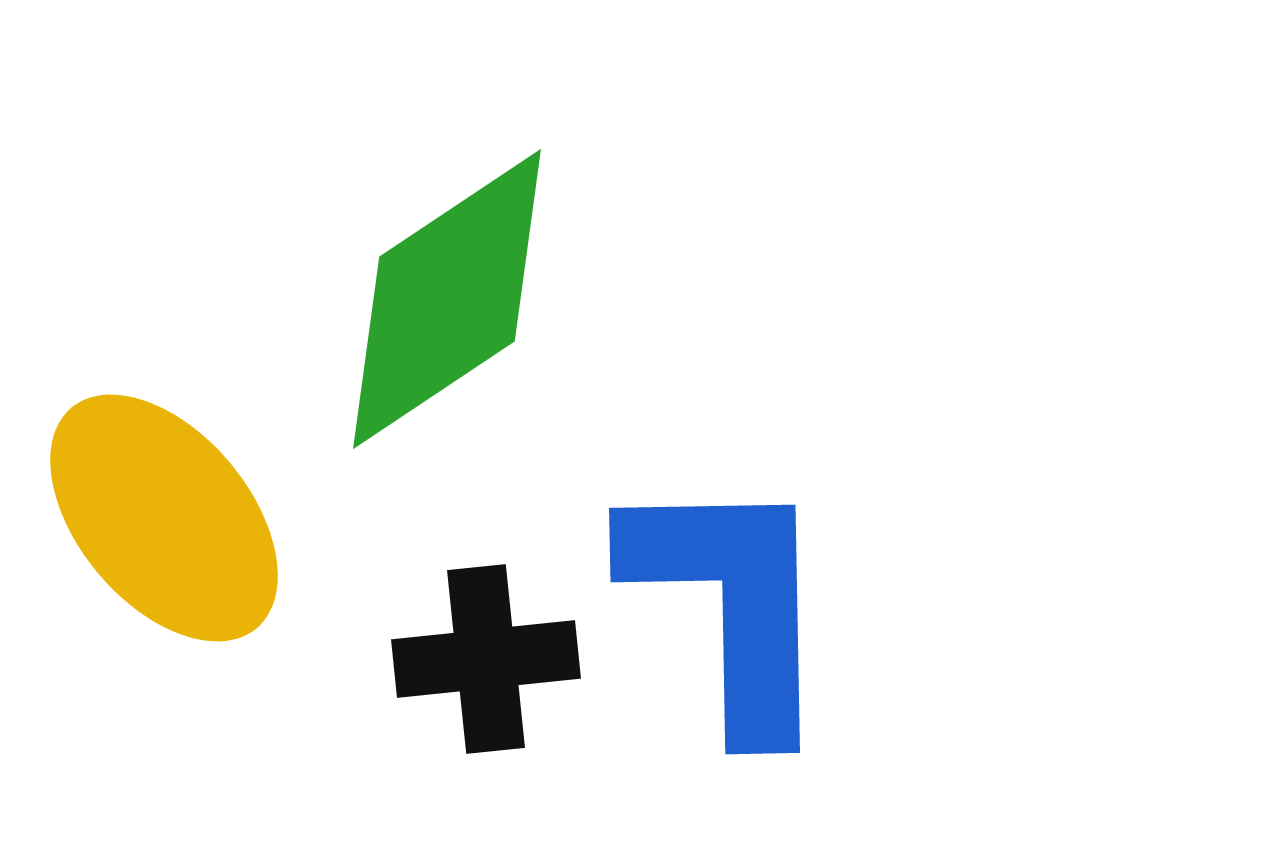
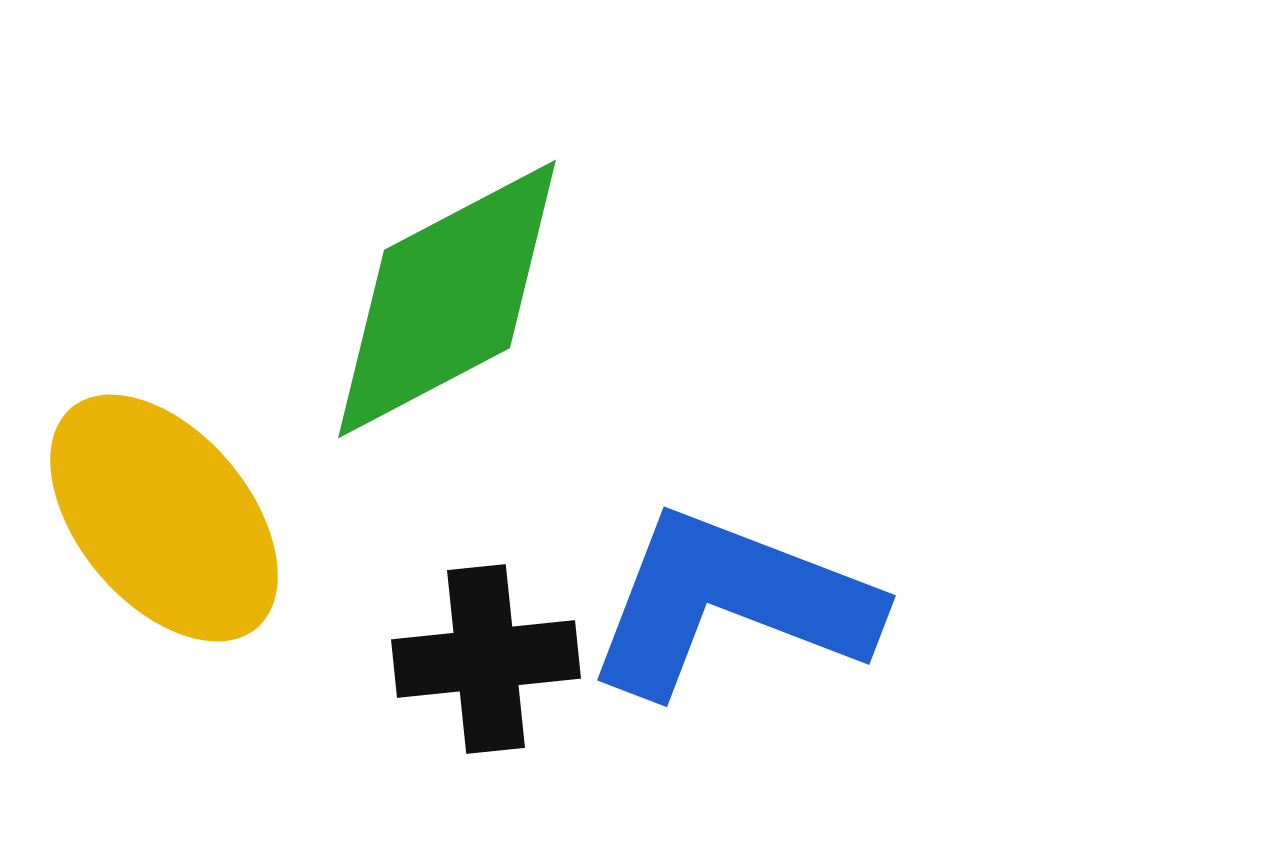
green diamond: rotated 6 degrees clockwise
blue L-shape: rotated 68 degrees counterclockwise
